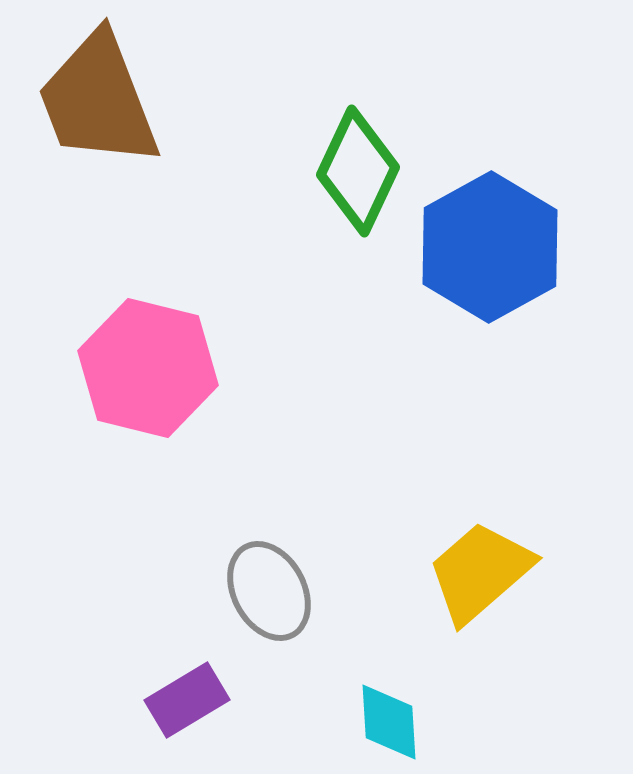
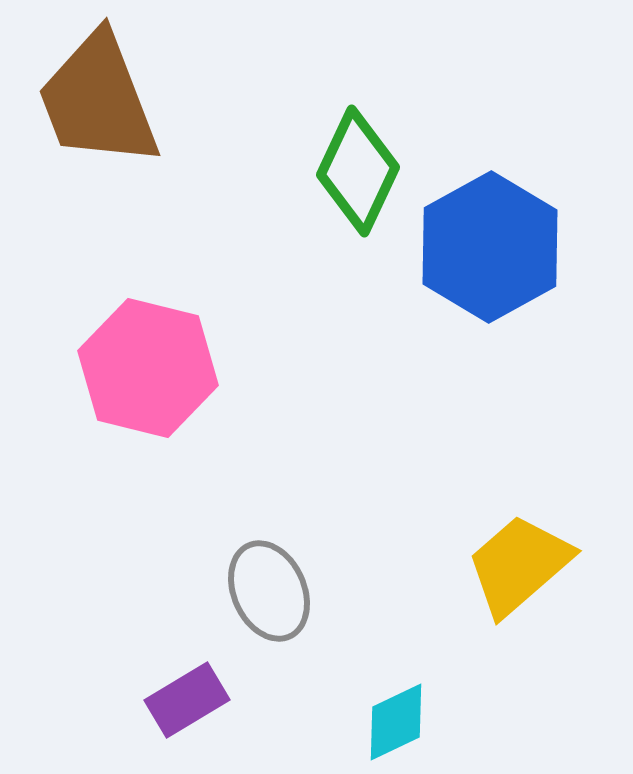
yellow trapezoid: moved 39 px right, 7 px up
gray ellipse: rotated 4 degrees clockwise
cyan diamond: moved 7 px right; rotated 68 degrees clockwise
